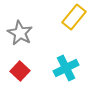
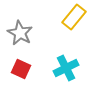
red square: moved 1 px right, 2 px up; rotated 18 degrees counterclockwise
